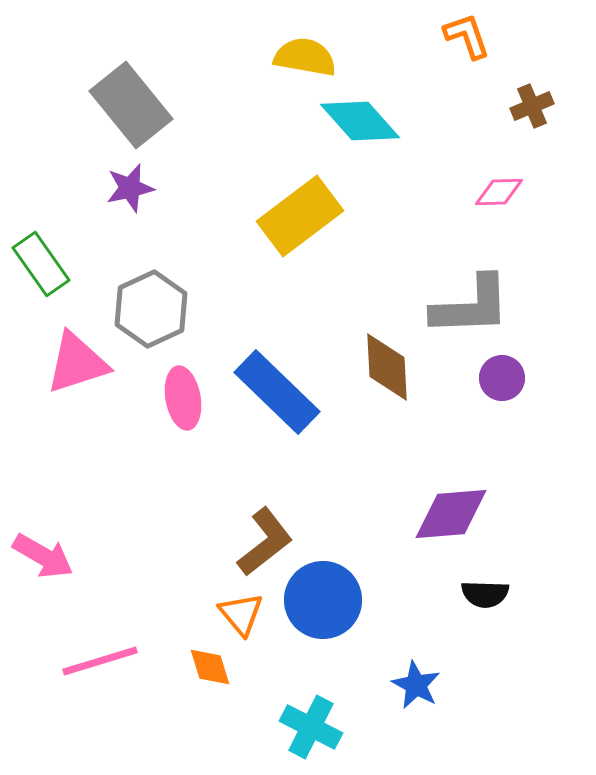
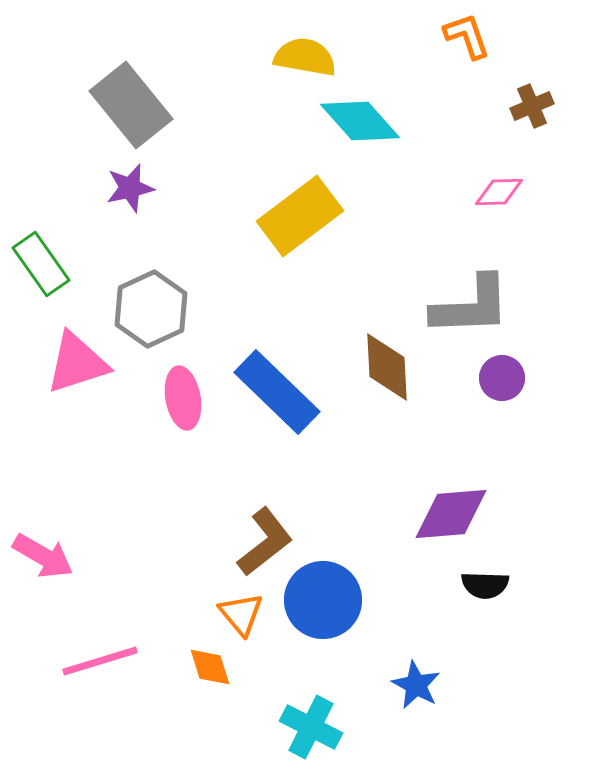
black semicircle: moved 9 px up
